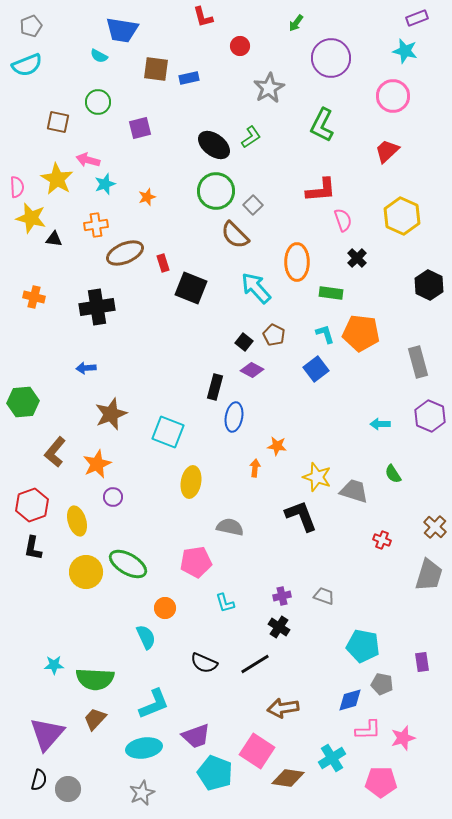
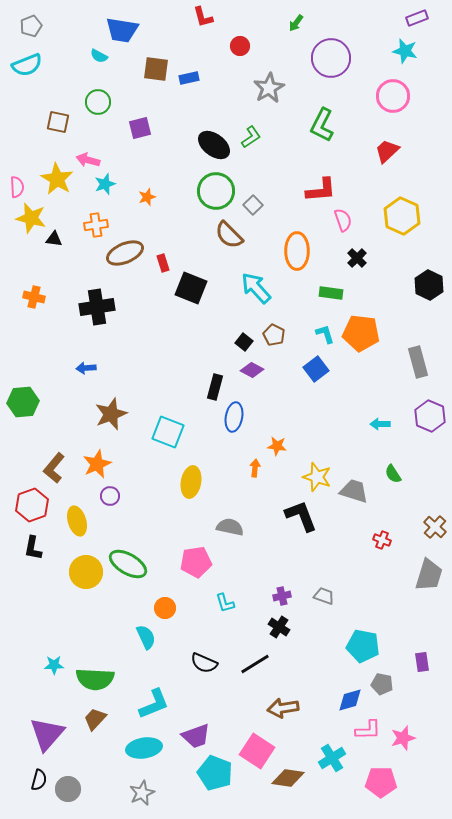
brown semicircle at (235, 235): moved 6 px left
orange ellipse at (297, 262): moved 11 px up
brown L-shape at (55, 452): moved 1 px left, 16 px down
purple circle at (113, 497): moved 3 px left, 1 px up
